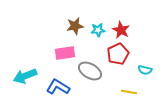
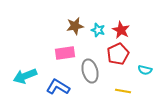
cyan star: rotated 24 degrees clockwise
gray ellipse: rotated 45 degrees clockwise
yellow line: moved 6 px left, 1 px up
